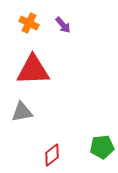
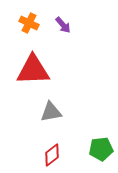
gray triangle: moved 29 px right
green pentagon: moved 1 px left, 2 px down
